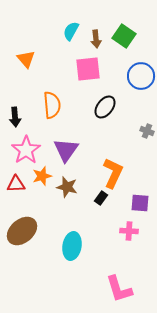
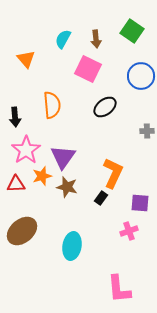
cyan semicircle: moved 8 px left, 8 px down
green square: moved 8 px right, 5 px up
pink square: rotated 32 degrees clockwise
black ellipse: rotated 15 degrees clockwise
gray cross: rotated 24 degrees counterclockwise
purple triangle: moved 3 px left, 7 px down
pink cross: rotated 24 degrees counterclockwise
pink L-shape: rotated 12 degrees clockwise
